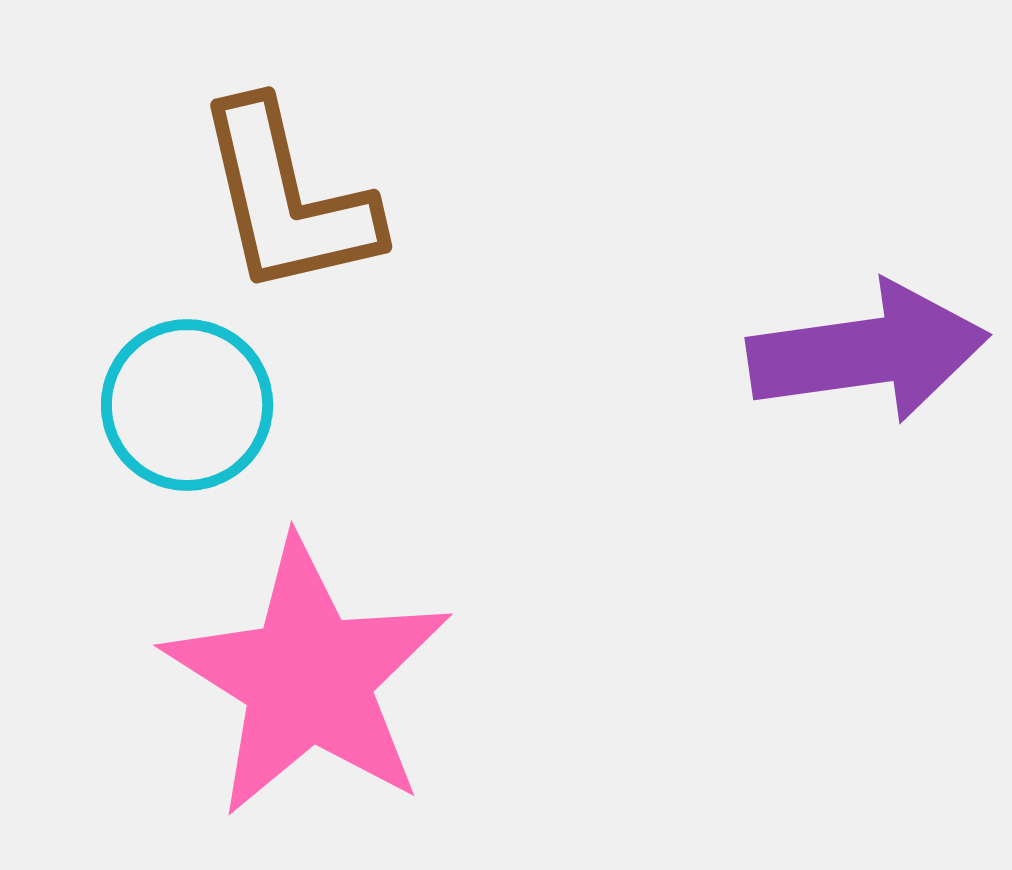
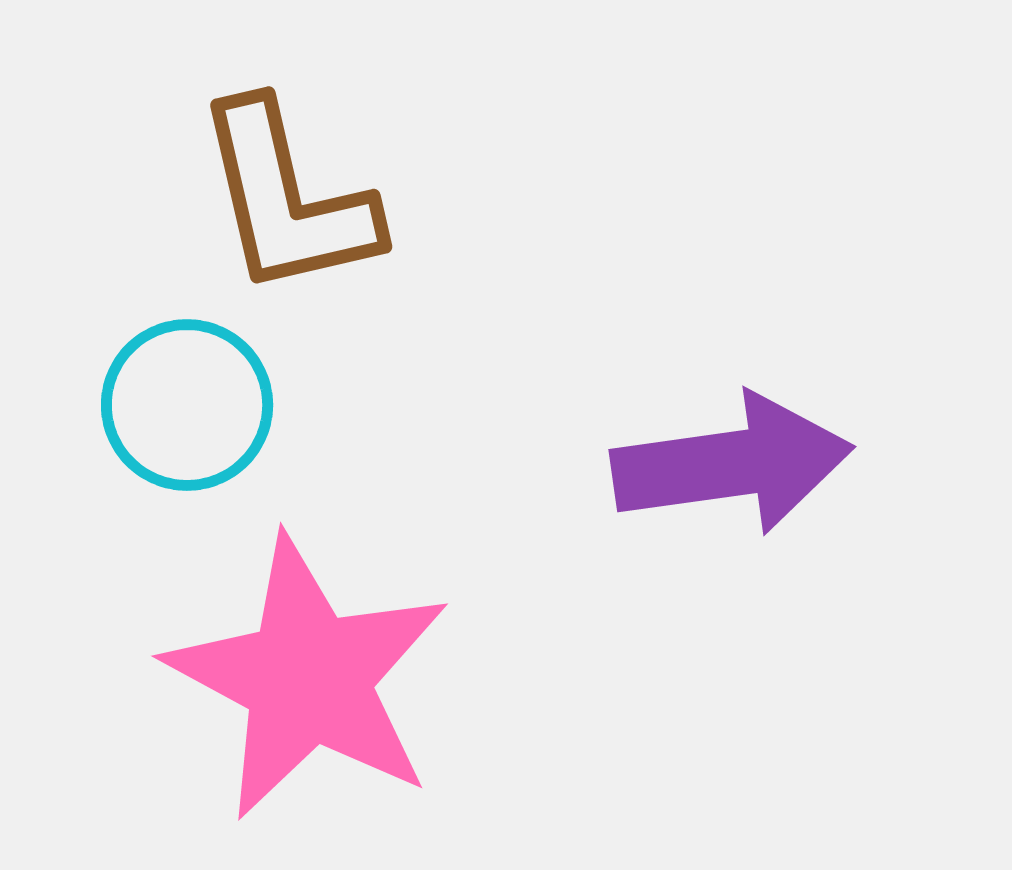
purple arrow: moved 136 px left, 112 px down
pink star: rotated 4 degrees counterclockwise
